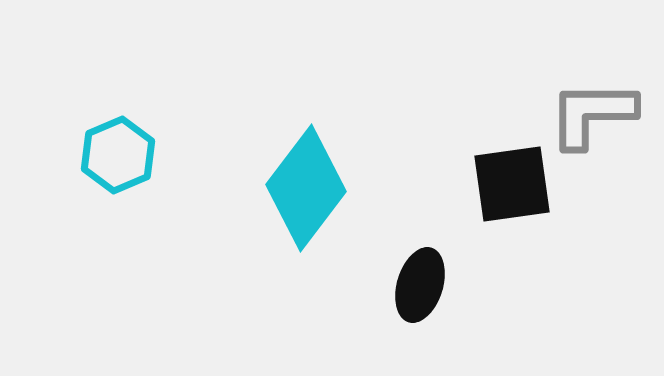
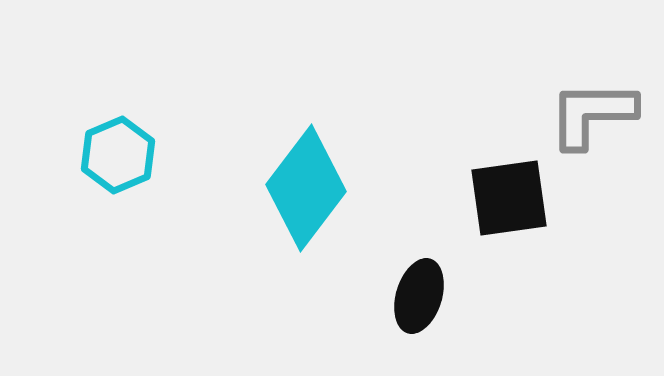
black square: moved 3 px left, 14 px down
black ellipse: moved 1 px left, 11 px down
